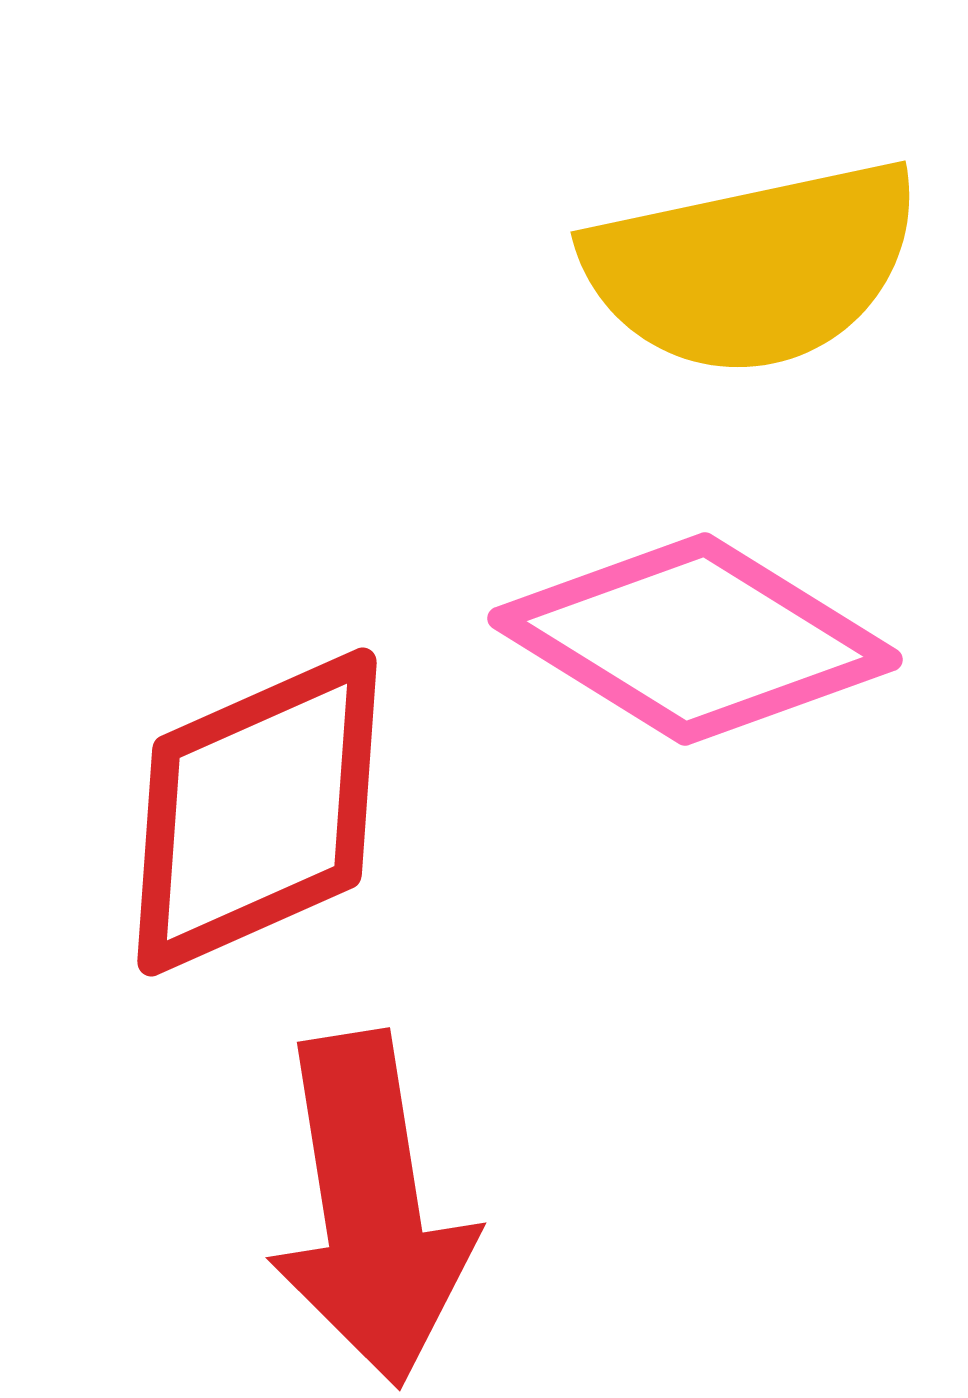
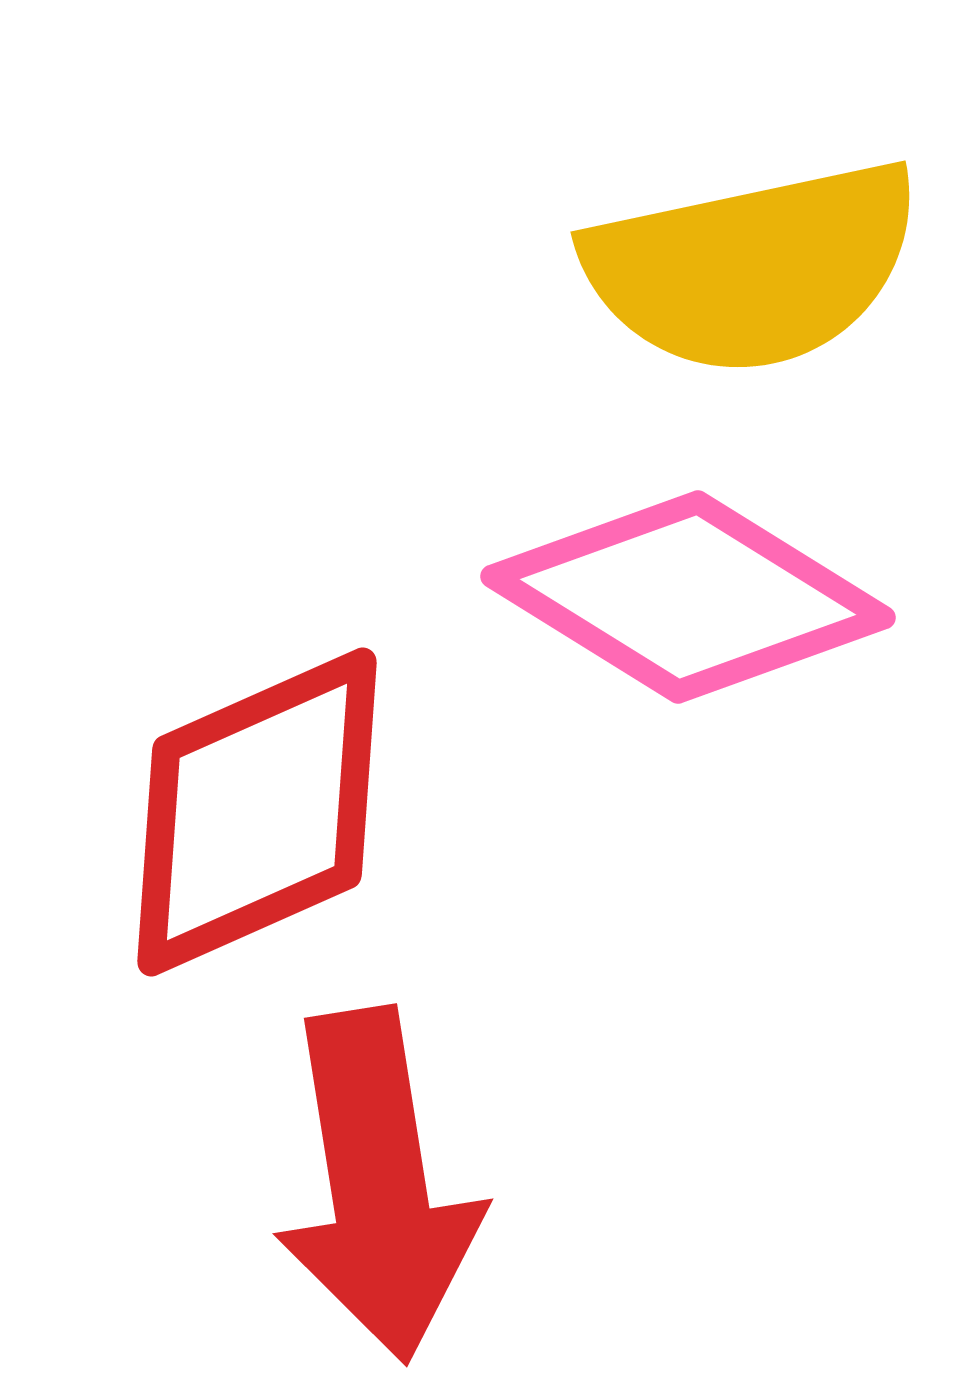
pink diamond: moved 7 px left, 42 px up
red arrow: moved 7 px right, 24 px up
